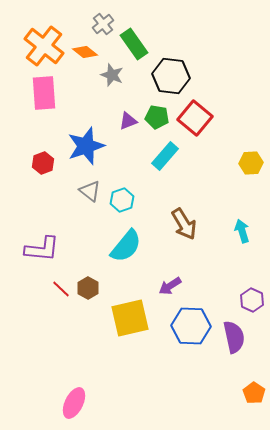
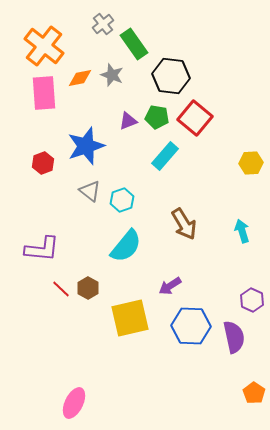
orange diamond: moved 5 px left, 26 px down; rotated 50 degrees counterclockwise
